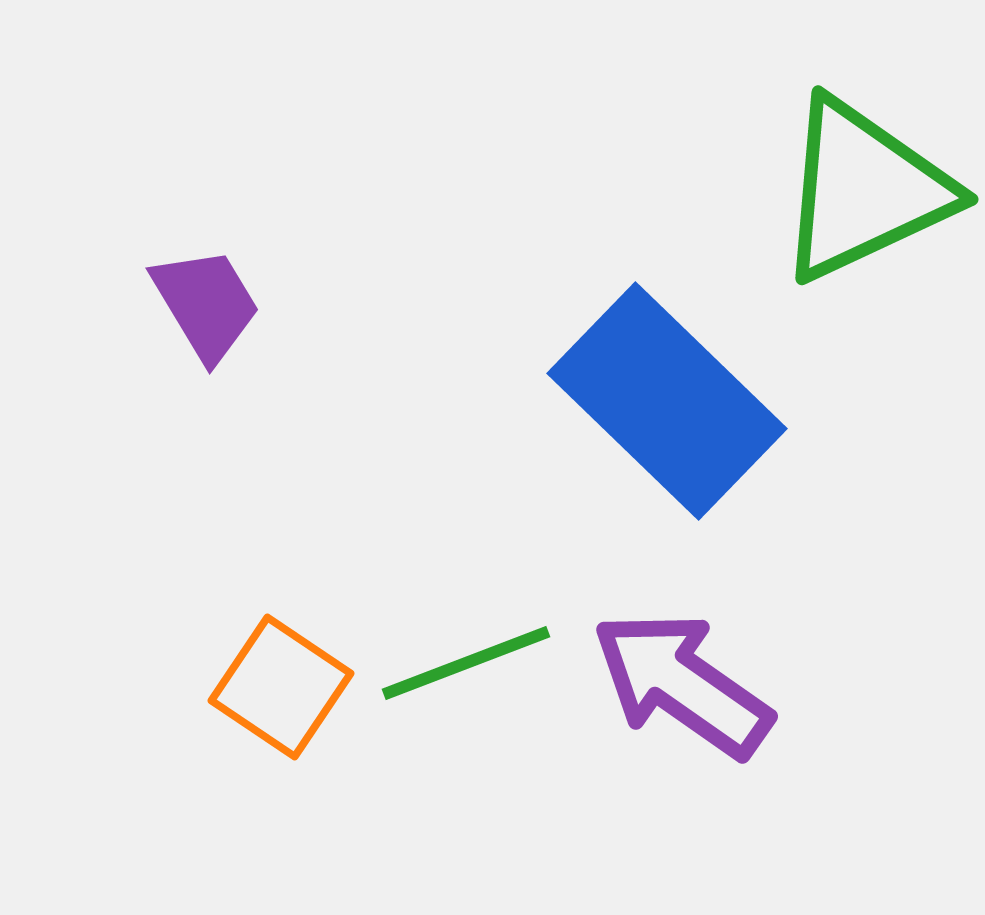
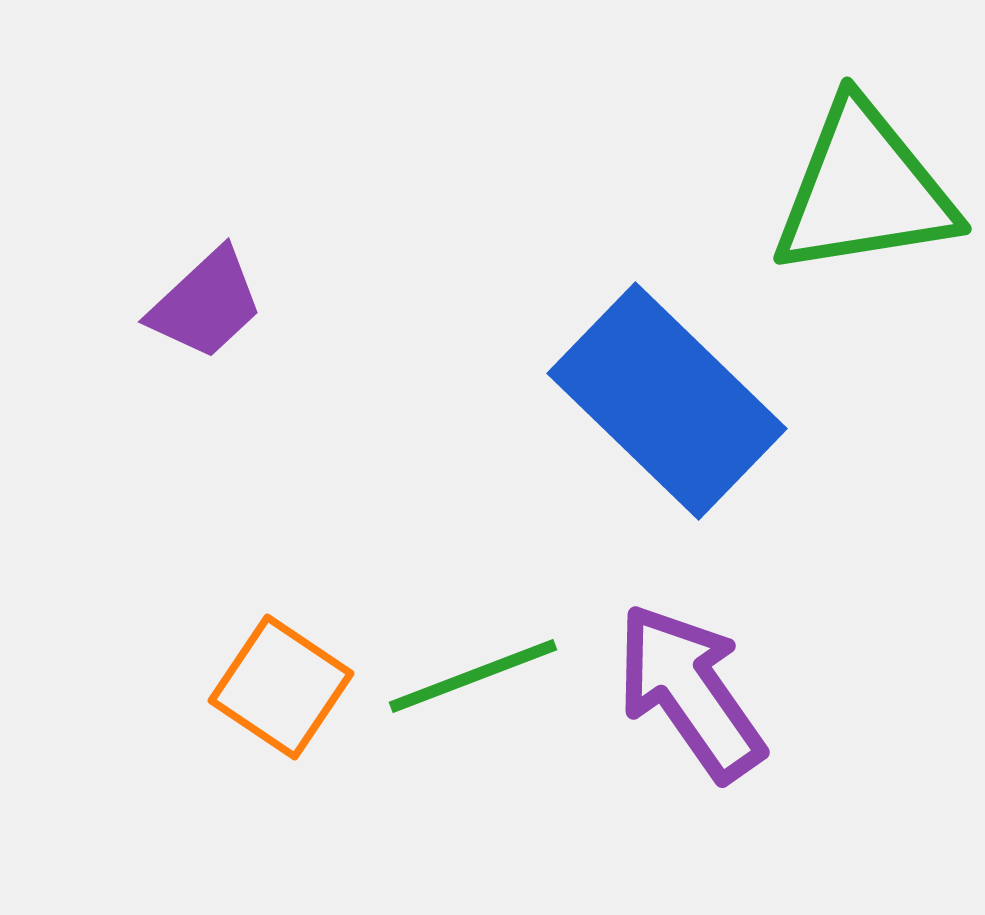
green triangle: rotated 16 degrees clockwise
purple trapezoid: rotated 78 degrees clockwise
green line: moved 7 px right, 13 px down
purple arrow: moved 8 px right, 8 px down; rotated 20 degrees clockwise
